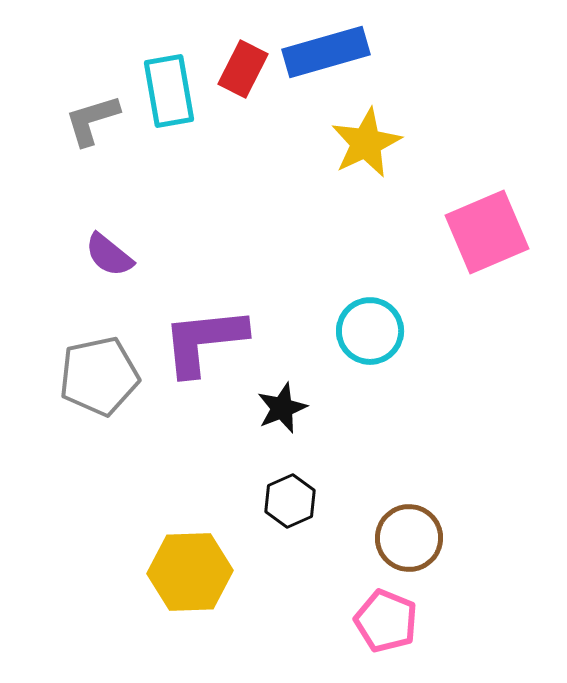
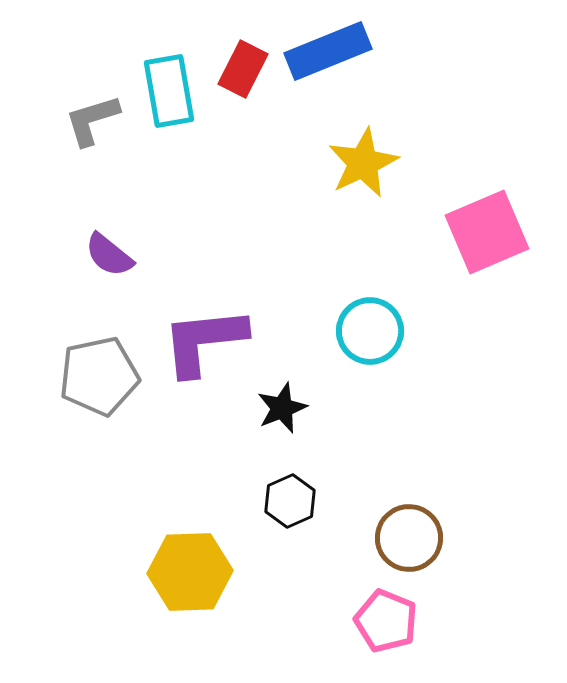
blue rectangle: moved 2 px right, 1 px up; rotated 6 degrees counterclockwise
yellow star: moved 3 px left, 20 px down
